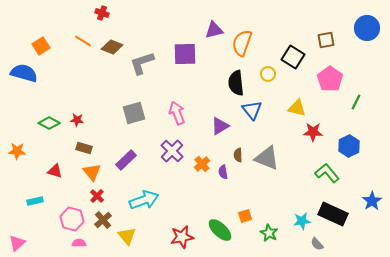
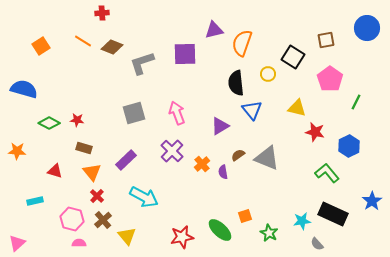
red cross at (102, 13): rotated 24 degrees counterclockwise
blue semicircle at (24, 73): moved 16 px down
red star at (313, 132): moved 2 px right; rotated 12 degrees clockwise
brown semicircle at (238, 155): rotated 56 degrees clockwise
cyan arrow at (144, 200): moved 3 px up; rotated 48 degrees clockwise
